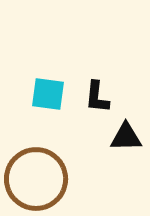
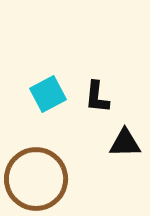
cyan square: rotated 36 degrees counterclockwise
black triangle: moved 1 px left, 6 px down
